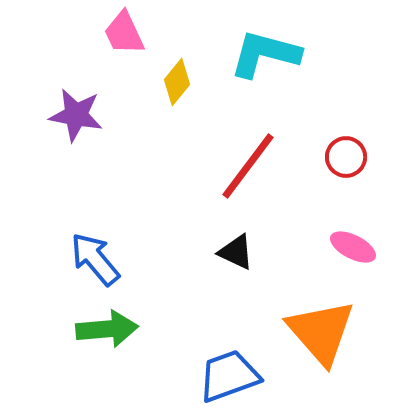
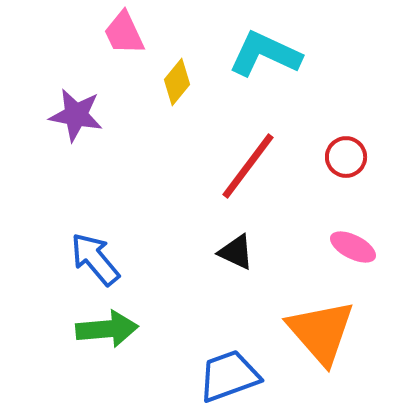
cyan L-shape: rotated 10 degrees clockwise
